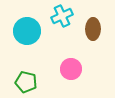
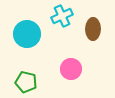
cyan circle: moved 3 px down
